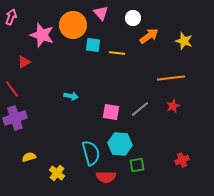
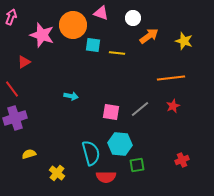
pink triangle: rotated 28 degrees counterclockwise
yellow semicircle: moved 3 px up
